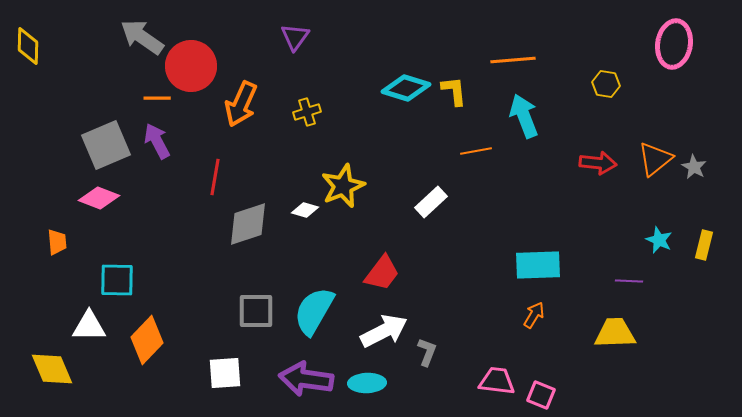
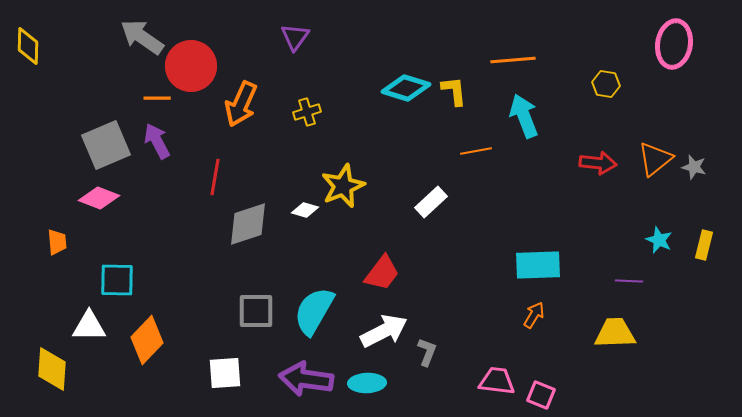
gray star at (694, 167): rotated 15 degrees counterclockwise
yellow diamond at (52, 369): rotated 27 degrees clockwise
